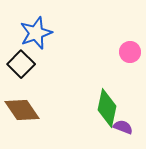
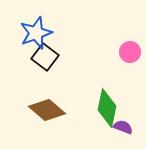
black square: moved 24 px right, 7 px up; rotated 8 degrees counterclockwise
brown diamond: moved 25 px right; rotated 15 degrees counterclockwise
